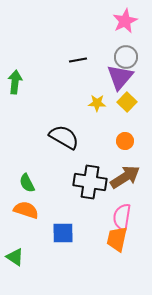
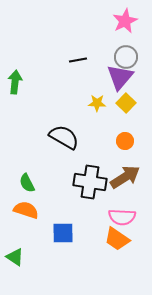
yellow square: moved 1 px left, 1 px down
pink semicircle: rotated 96 degrees counterclockwise
orange trapezoid: rotated 68 degrees counterclockwise
